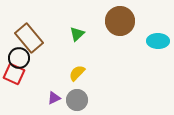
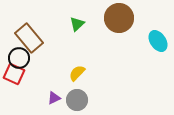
brown circle: moved 1 px left, 3 px up
green triangle: moved 10 px up
cyan ellipse: rotated 55 degrees clockwise
